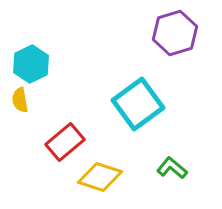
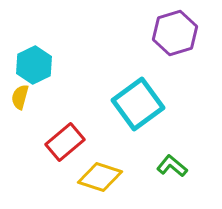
cyan hexagon: moved 3 px right, 1 px down
yellow semicircle: moved 3 px up; rotated 25 degrees clockwise
green L-shape: moved 2 px up
